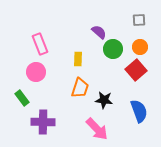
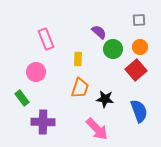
pink rectangle: moved 6 px right, 5 px up
black star: moved 1 px right, 1 px up
